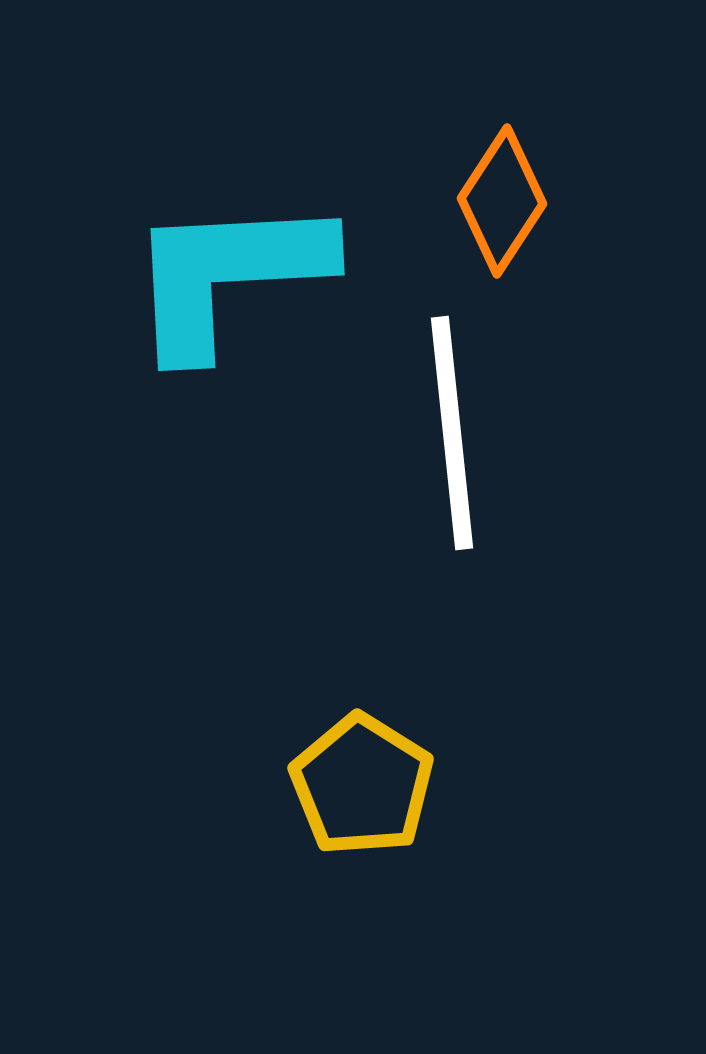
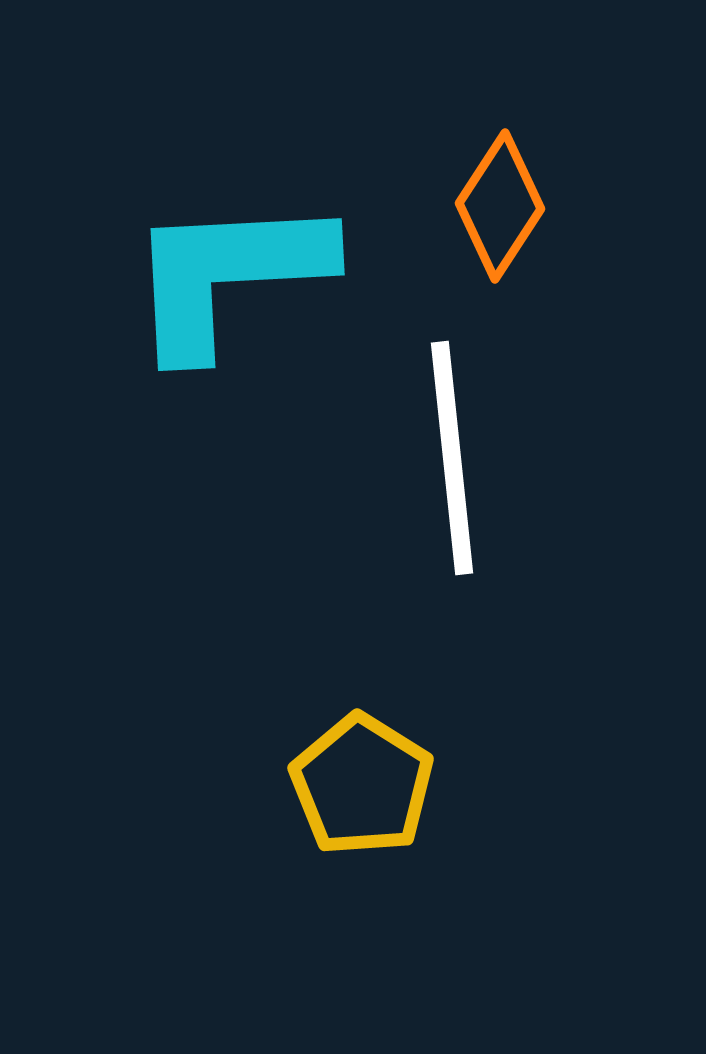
orange diamond: moved 2 px left, 5 px down
white line: moved 25 px down
